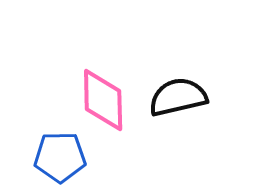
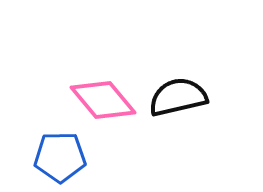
pink diamond: rotated 38 degrees counterclockwise
